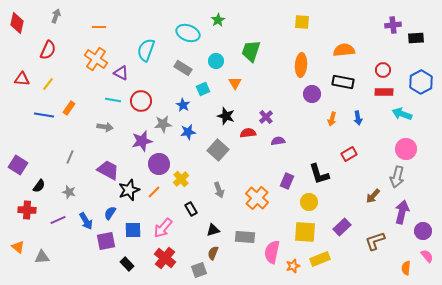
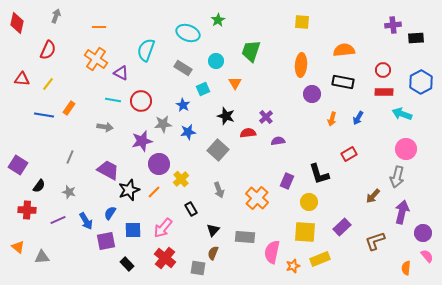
blue arrow at (358, 118): rotated 40 degrees clockwise
black triangle at (213, 230): rotated 32 degrees counterclockwise
purple circle at (423, 231): moved 2 px down
gray square at (199, 270): moved 1 px left, 2 px up; rotated 28 degrees clockwise
